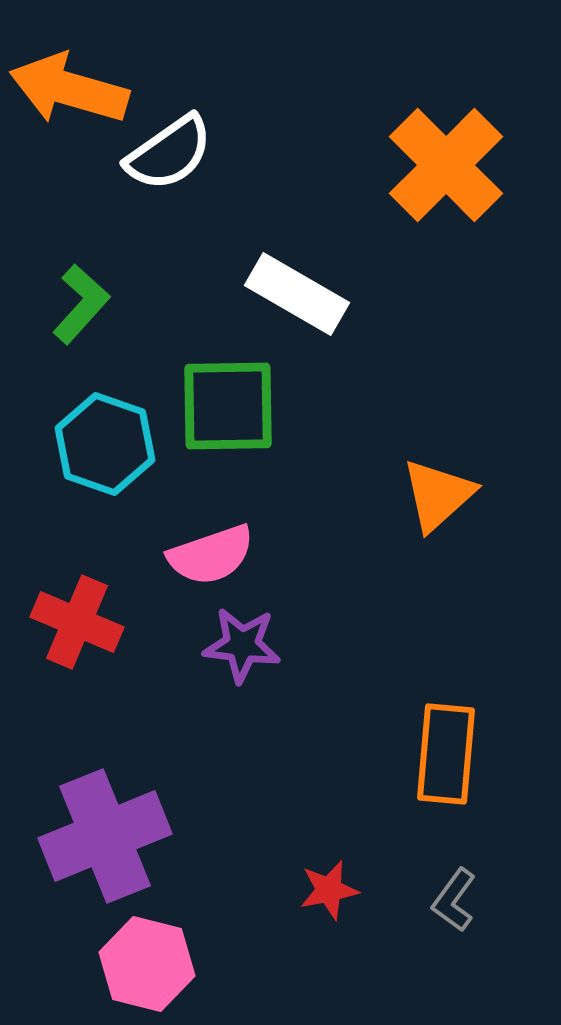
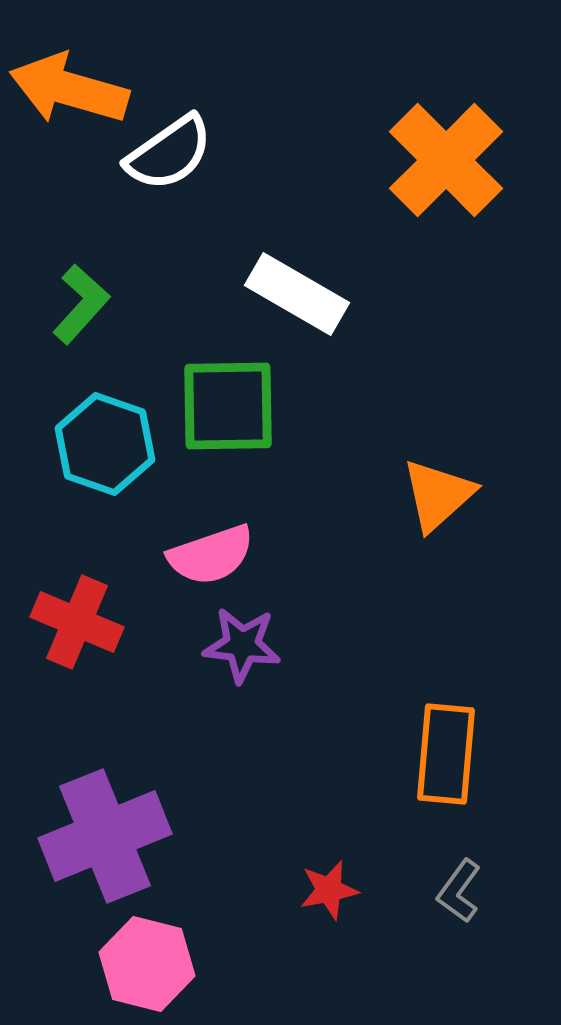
orange cross: moved 5 px up
gray L-shape: moved 5 px right, 9 px up
